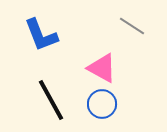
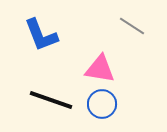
pink triangle: moved 2 px left, 1 px down; rotated 20 degrees counterclockwise
black line: rotated 42 degrees counterclockwise
